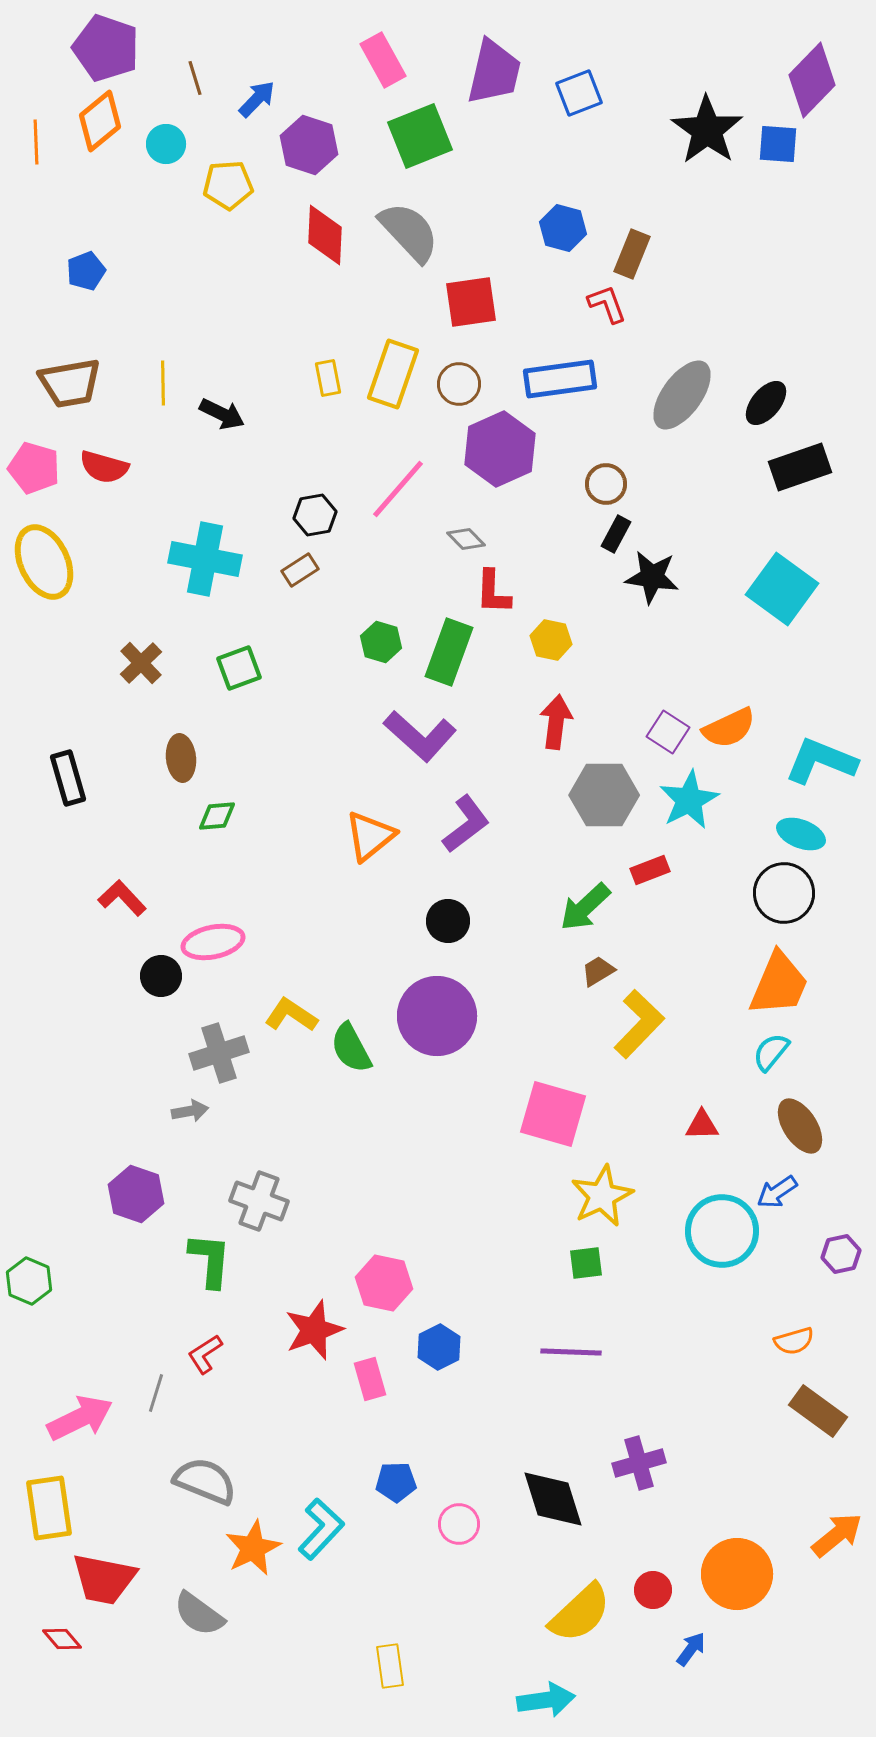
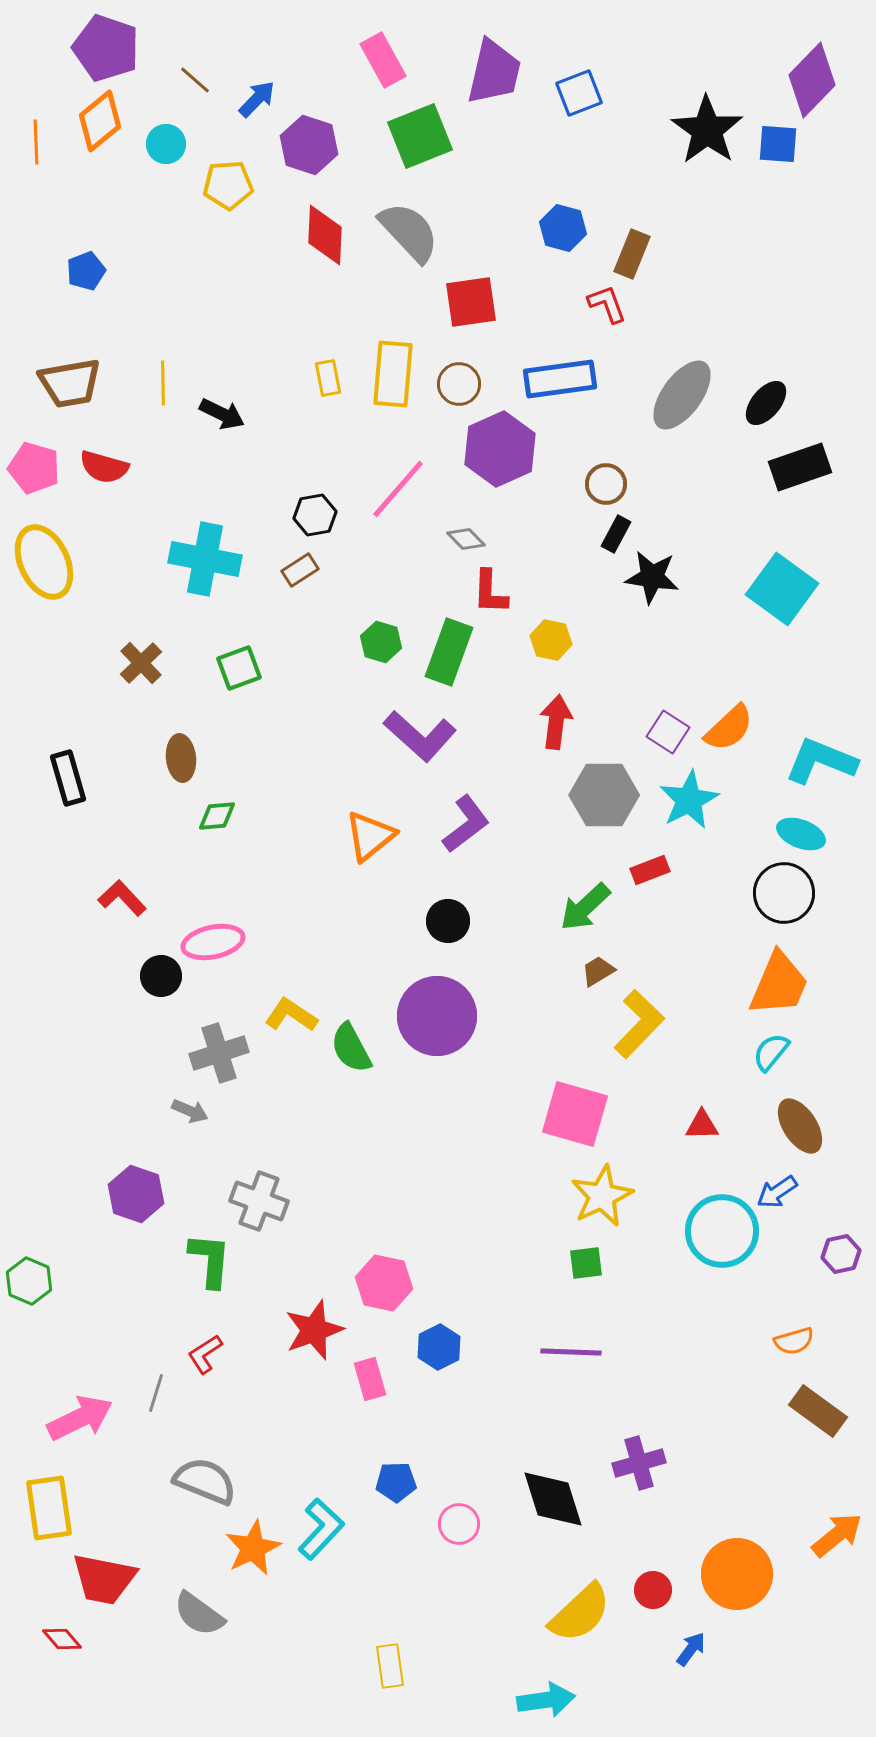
brown line at (195, 78): moved 2 px down; rotated 32 degrees counterclockwise
yellow rectangle at (393, 374): rotated 14 degrees counterclockwise
red L-shape at (493, 592): moved 3 px left
orange semicircle at (729, 728): rotated 18 degrees counterclockwise
gray arrow at (190, 1111): rotated 33 degrees clockwise
pink square at (553, 1114): moved 22 px right
